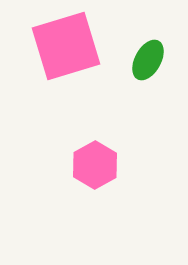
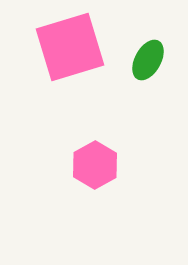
pink square: moved 4 px right, 1 px down
